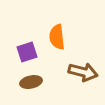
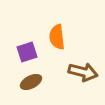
brown ellipse: rotated 15 degrees counterclockwise
